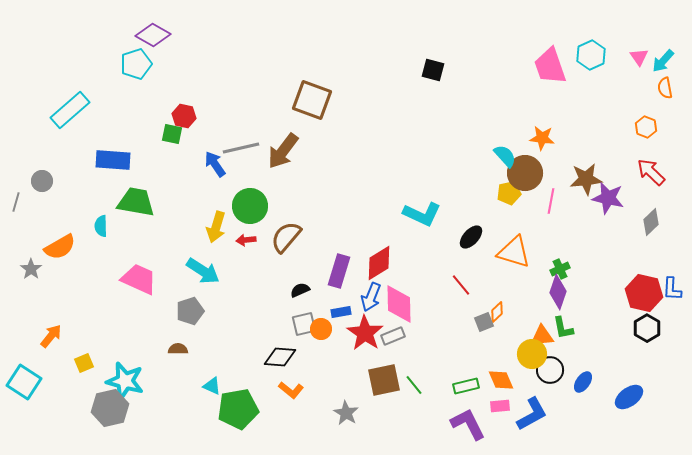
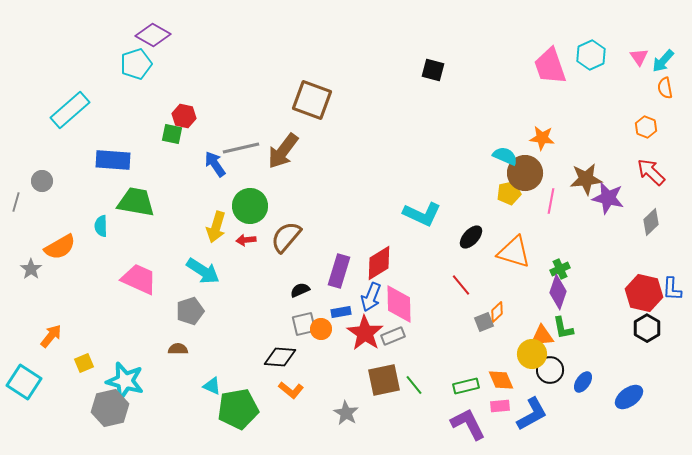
cyan semicircle at (505, 156): rotated 25 degrees counterclockwise
